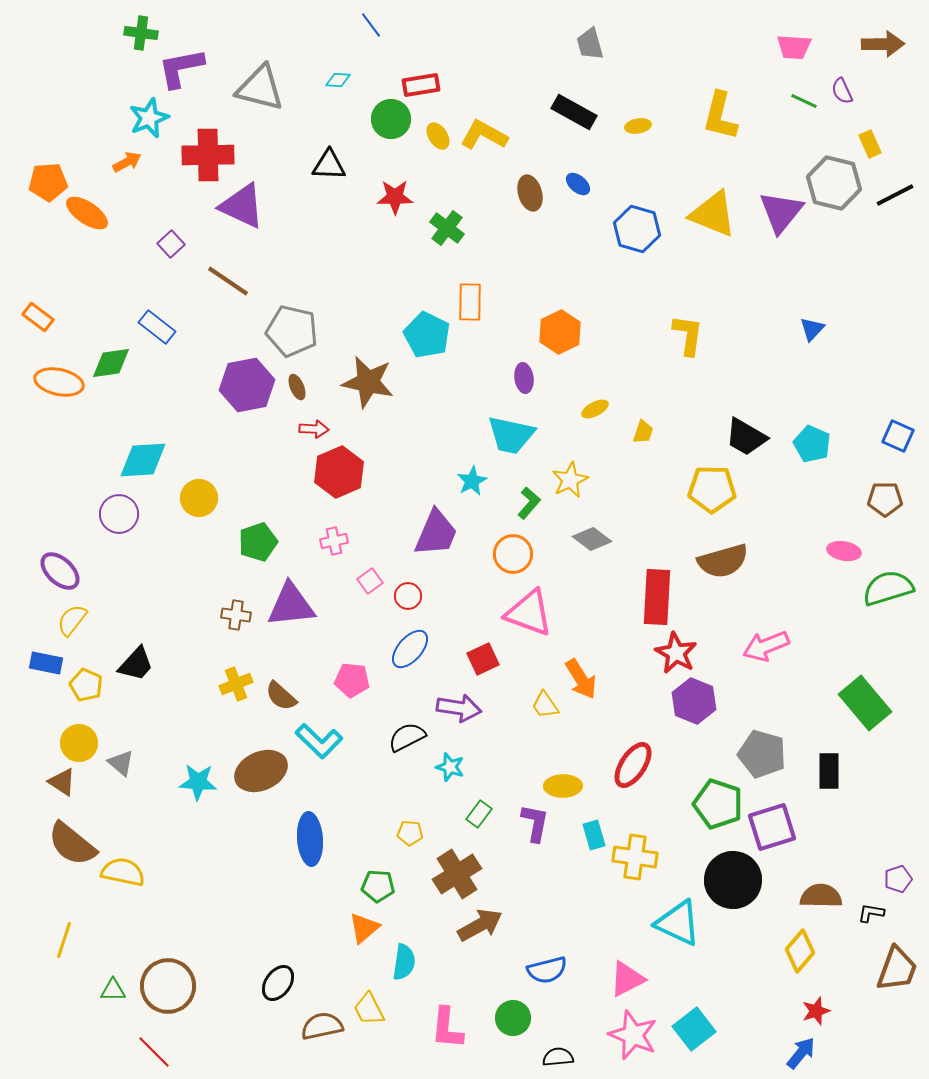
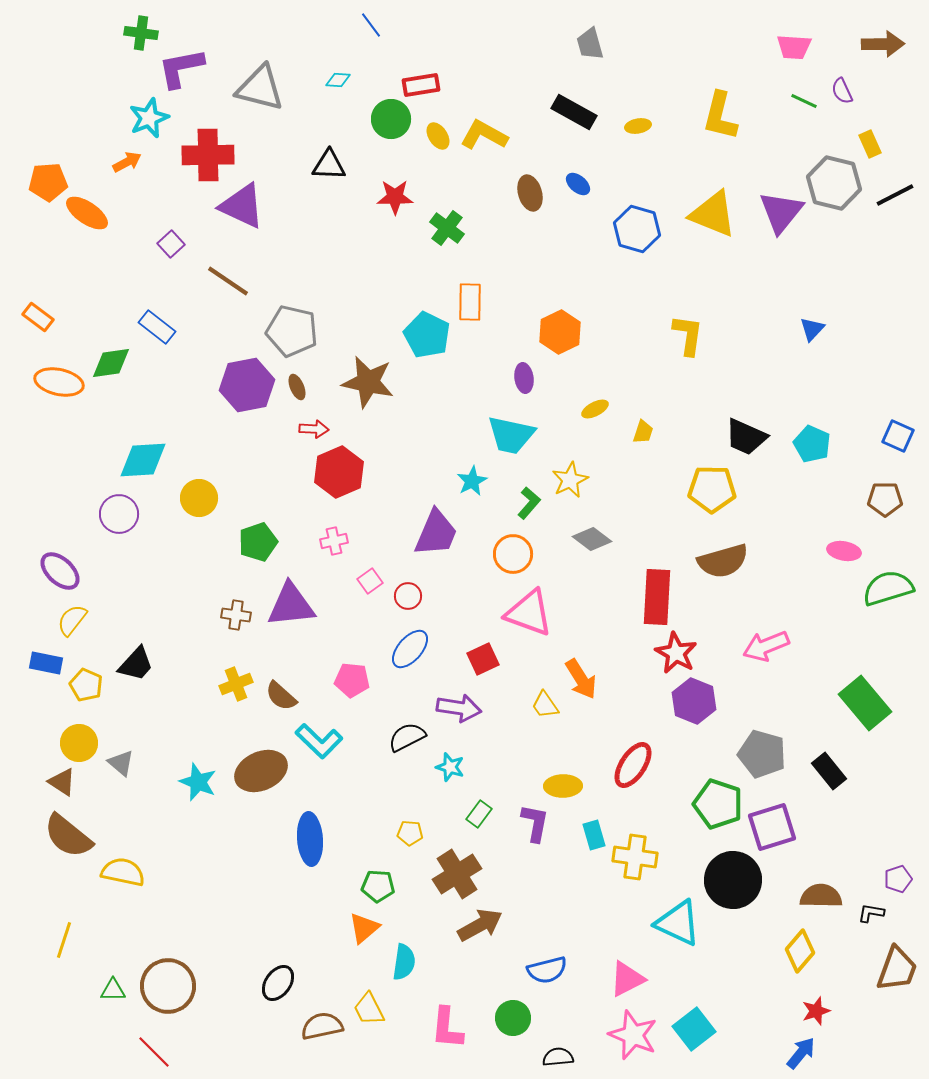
black trapezoid at (746, 437): rotated 6 degrees counterclockwise
black rectangle at (829, 771): rotated 39 degrees counterclockwise
cyan star at (198, 782): rotated 18 degrees clockwise
brown semicircle at (72, 844): moved 4 px left, 8 px up
